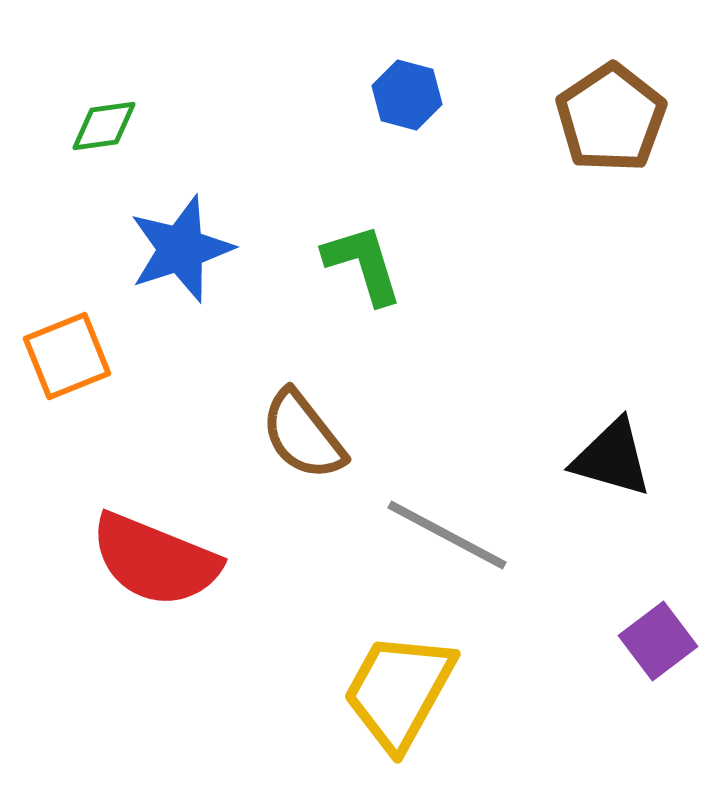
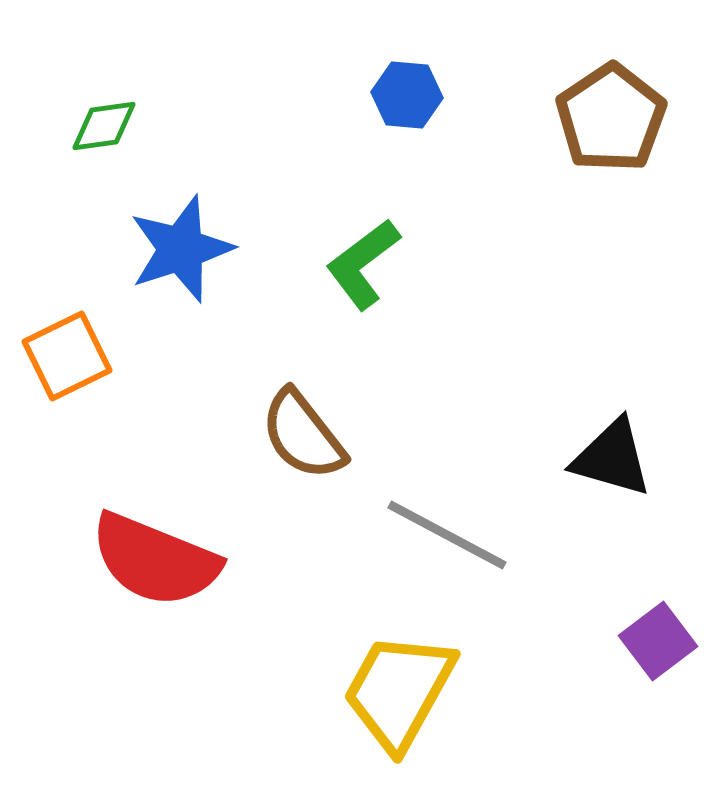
blue hexagon: rotated 10 degrees counterclockwise
green L-shape: rotated 110 degrees counterclockwise
orange square: rotated 4 degrees counterclockwise
